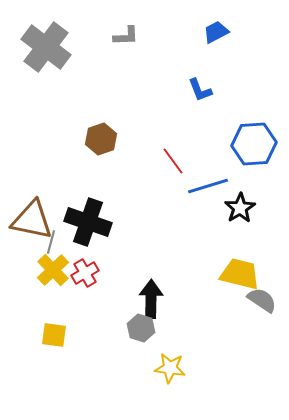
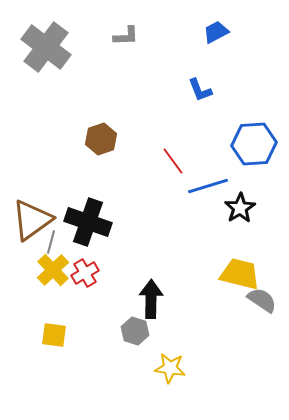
brown triangle: rotated 48 degrees counterclockwise
gray hexagon: moved 6 px left, 3 px down
